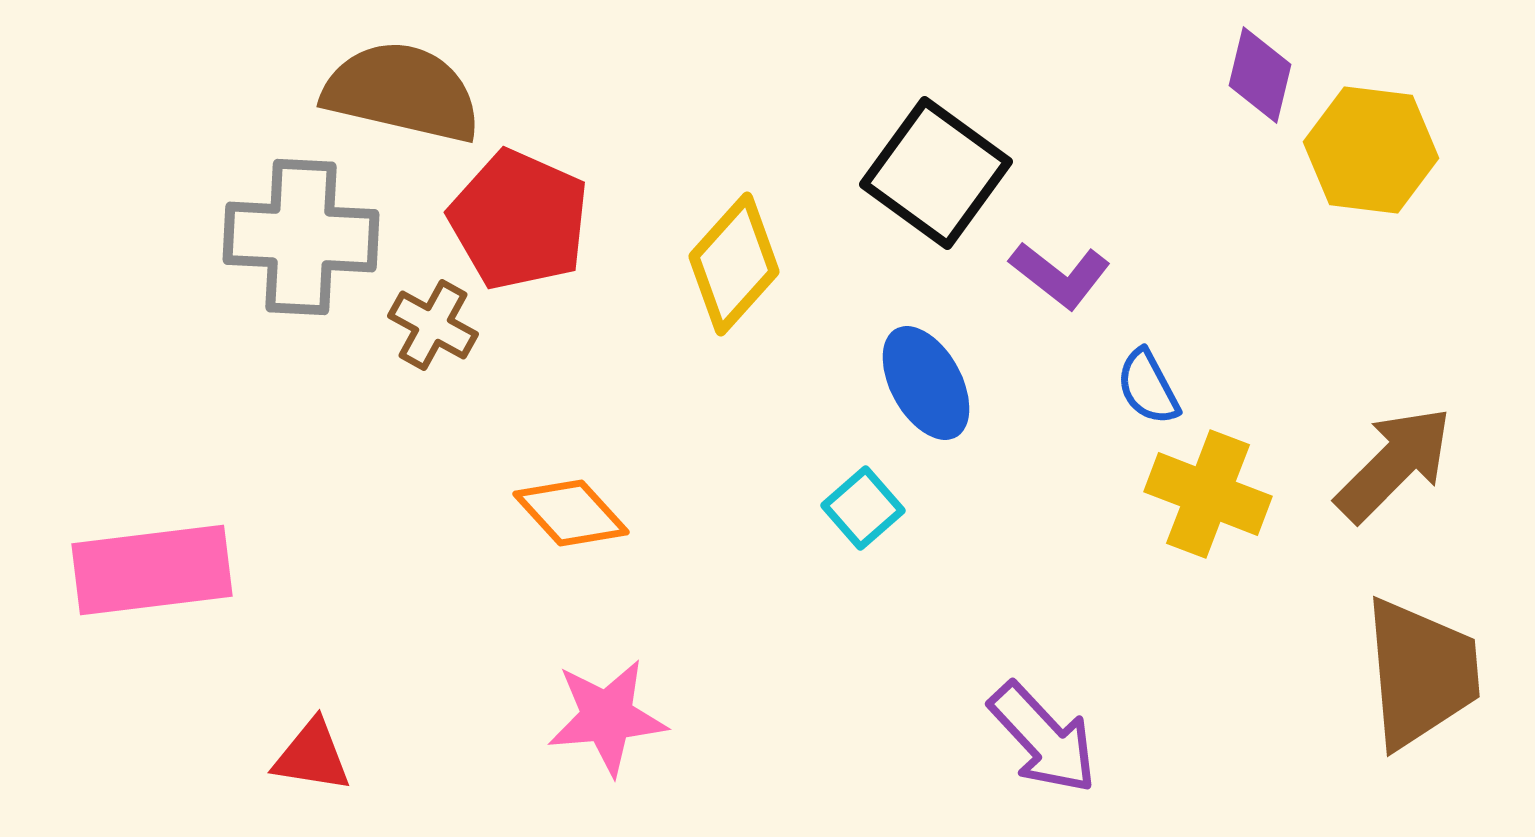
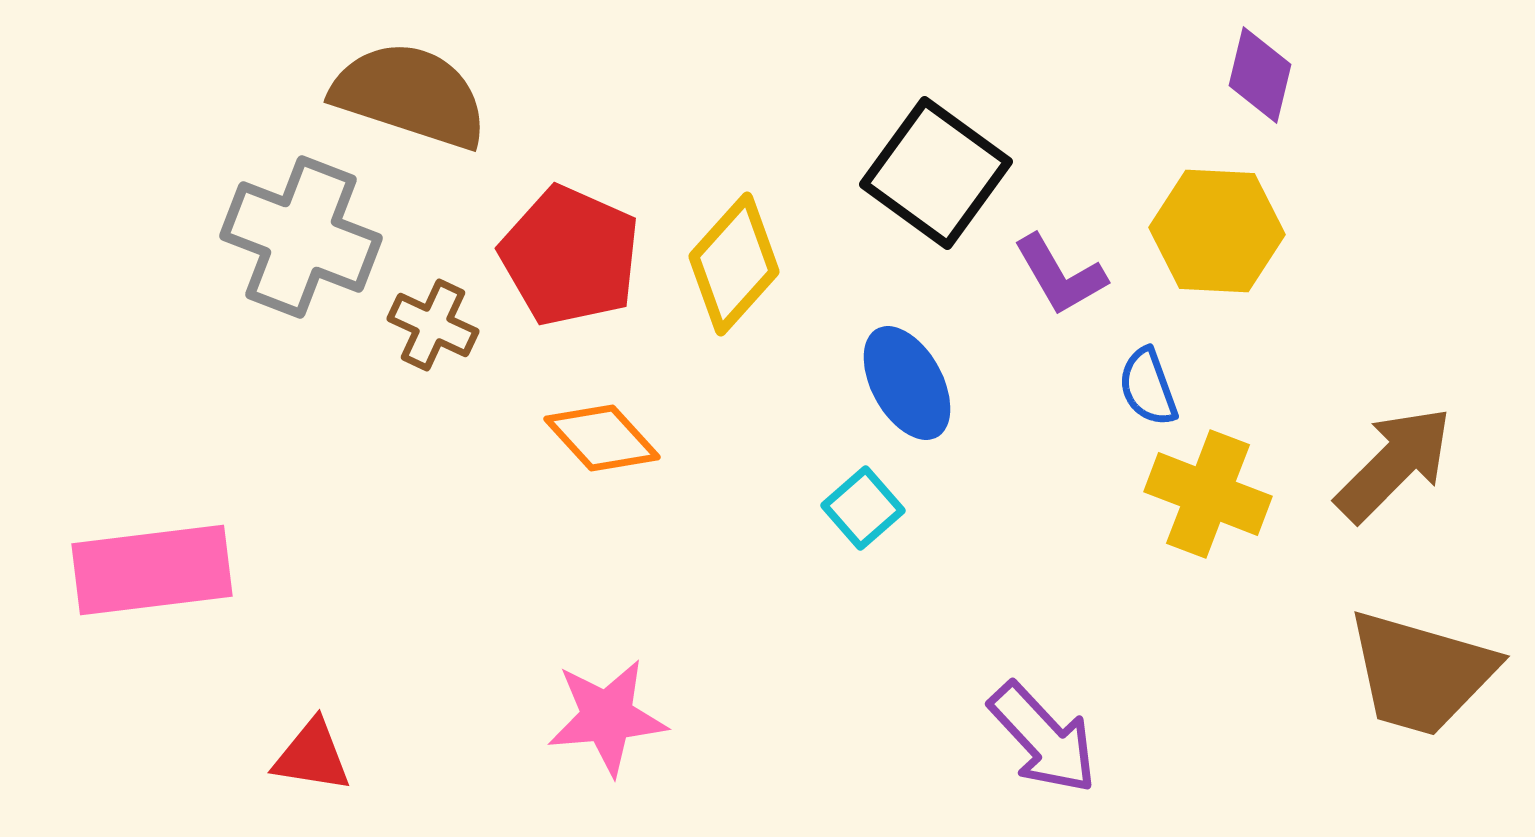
brown semicircle: moved 8 px right, 3 px down; rotated 5 degrees clockwise
yellow hexagon: moved 154 px left, 81 px down; rotated 4 degrees counterclockwise
red pentagon: moved 51 px right, 36 px down
gray cross: rotated 18 degrees clockwise
purple L-shape: rotated 22 degrees clockwise
brown cross: rotated 4 degrees counterclockwise
blue ellipse: moved 19 px left
blue semicircle: rotated 8 degrees clockwise
orange diamond: moved 31 px right, 75 px up
brown trapezoid: rotated 111 degrees clockwise
